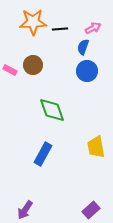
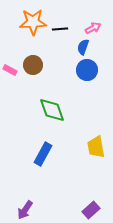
blue circle: moved 1 px up
